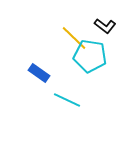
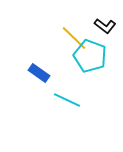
cyan pentagon: rotated 12 degrees clockwise
